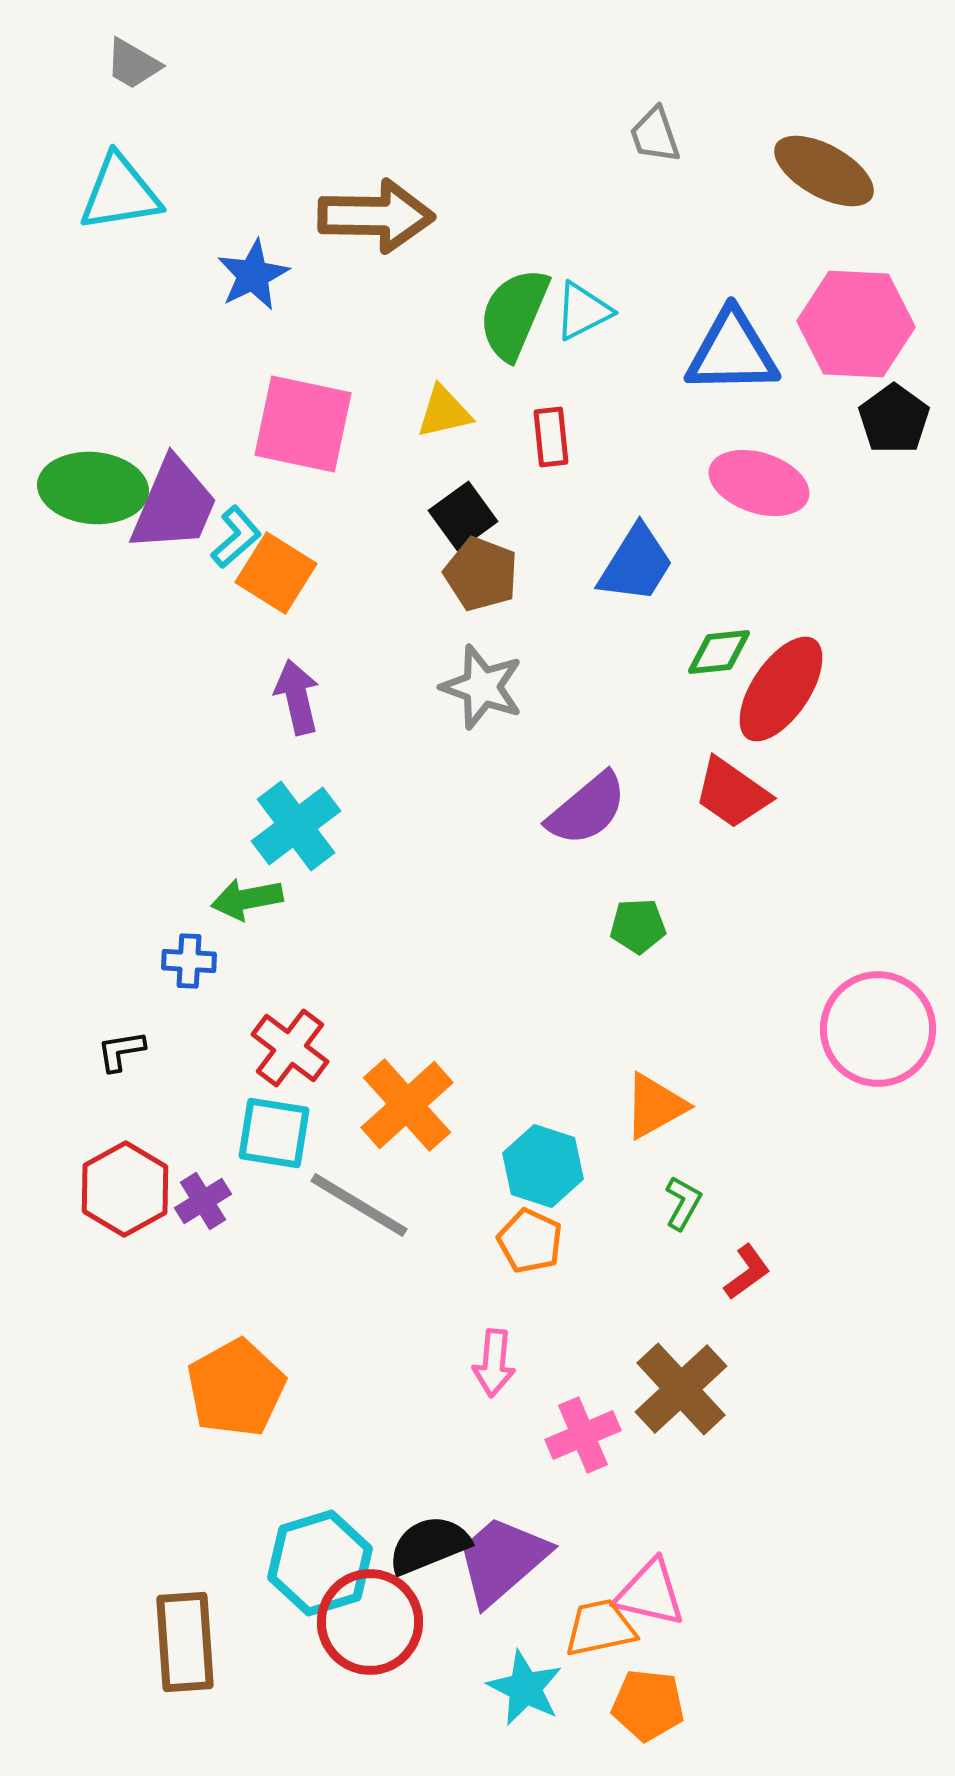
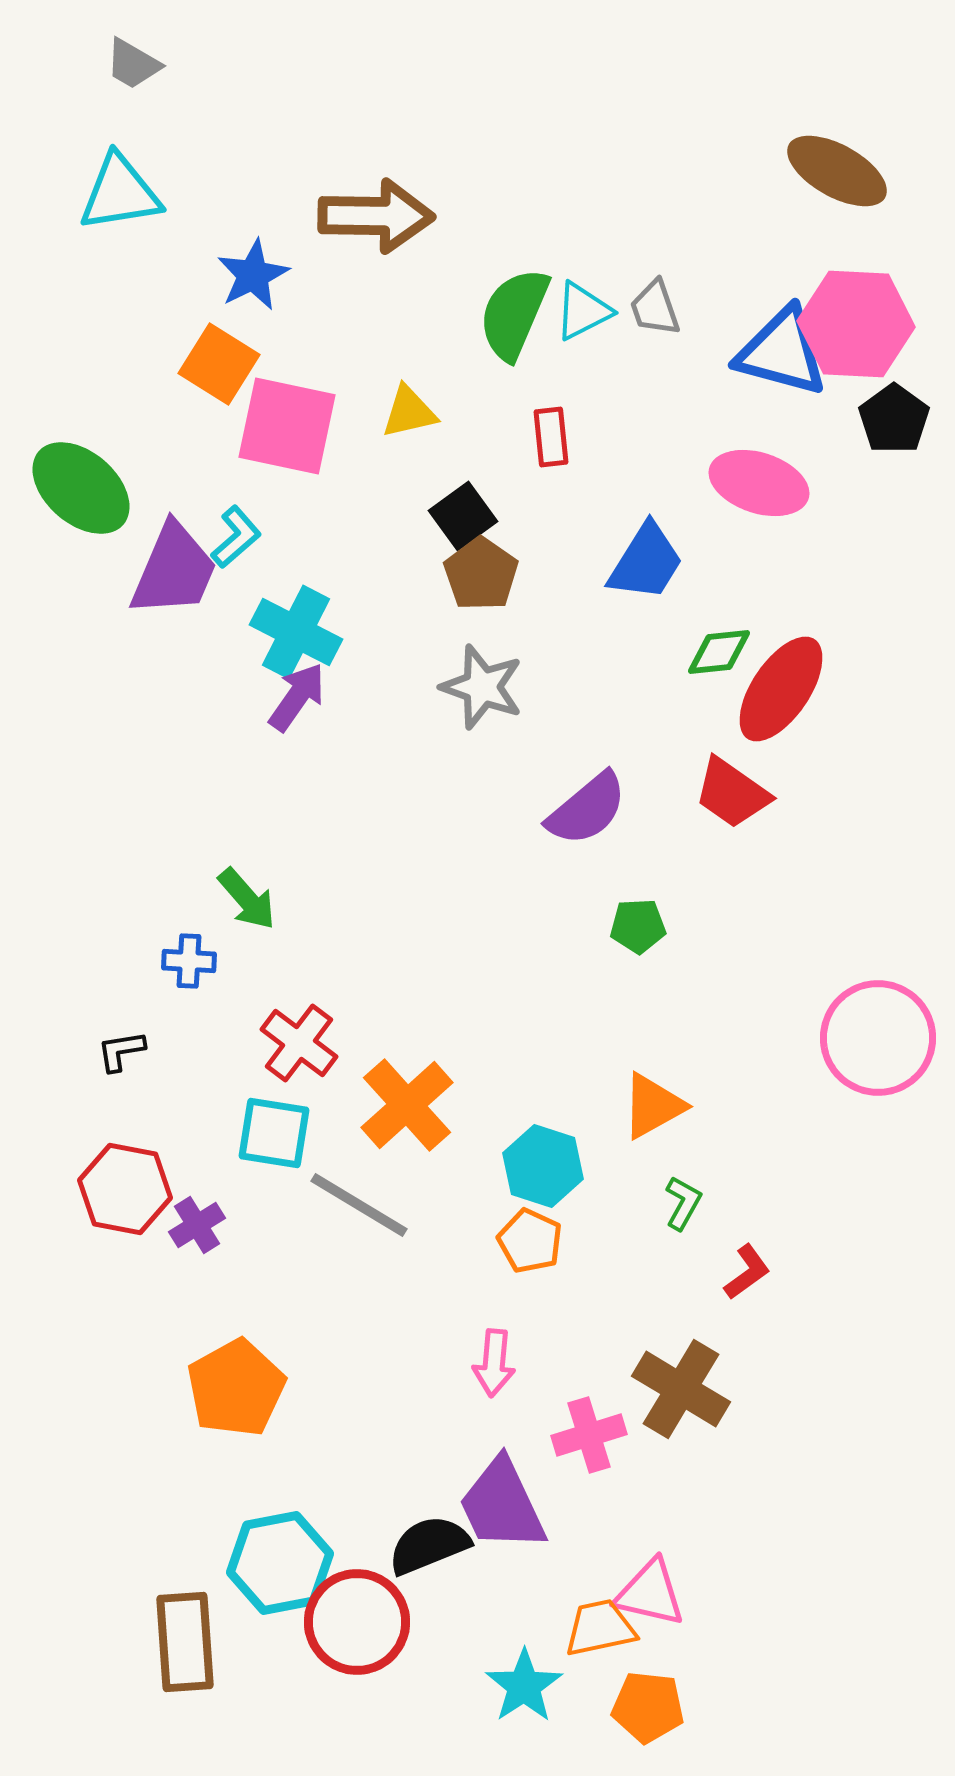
gray trapezoid at (655, 135): moved 173 px down
brown ellipse at (824, 171): moved 13 px right
blue triangle at (732, 352): moved 50 px right; rotated 16 degrees clockwise
yellow triangle at (444, 412): moved 35 px left
pink square at (303, 424): moved 16 px left, 2 px down
green ellipse at (93, 488): moved 12 px left; rotated 36 degrees clockwise
purple trapezoid at (174, 505): moved 65 px down
blue trapezoid at (636, 564): moved 10 px right, 2 px up
orange square at (276, 573): moved 57 px left, 209 px up
brown pentagon at (481, 574): rotated 14 degrees clockwise
purple arrow at (297, 697): rotated 48 degrees clockwise
cyan cross at (296, 826): moved 194 px up; rotated 26 degrees counterclockwise
green arrow at (247, 899): rotated 120 degrees counterclockwise
pink circle at (878, 1029): moved 9 px down
red cross at (290, 1048): moved 9 px right, 5 px up
orange triangle at (655, 1106): moved 2 px left
red hexagon at (125, 1189): rotated 20 degrees counterclockwise
purple cross at (203, 1201): moved 6 px left, 24 px down
brown cross at (681, 1389): rotated 16 degrees counterclockwise
pink cross at (583, 1435): moved 6 px right; rotated 6 degrees clockwise
purple trapezoid at (502, 1560): moved 55 px up; rotated 74 degrees counterclockwise
cyan hexagon at (320, 1563): moved 40 px left; rotated 6 degrees clockwise
red circle at (370, 1622): moved 13 px left
cyan star at (525, 1688): moved 1 px left, 2 px up; rotated 12 degrees clockwise
orange pentagon at (648, 1705): moved 2 px down
